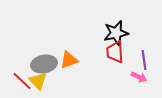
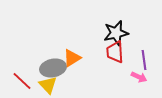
orange triangle: moved 3 px right, 2 px up; rotated 12 degrees counterclockwise
gray ellipse: moved 9 px right, 4 px down
yellow triangle: moved 10 px right, 4 px down
